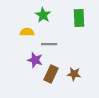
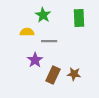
gray line: moved 3 px up
purple star: rotated 21 degrees clockwise
brown rectangle: moved 2 px right, 1 px down
